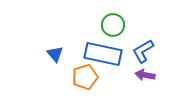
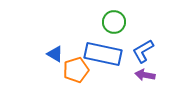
green circle: moved 1 px right, 3 px up
blue triangle: rotated 18 degrees counterclockwise
orange pentagon: moved 9 px left, 7 px up
